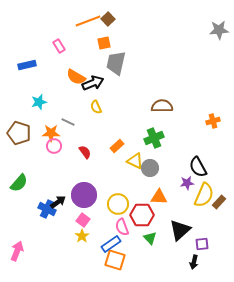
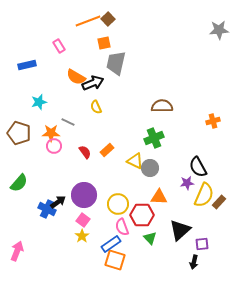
orange rectangle at (117, 146): moved 10 px left, 4 px down
